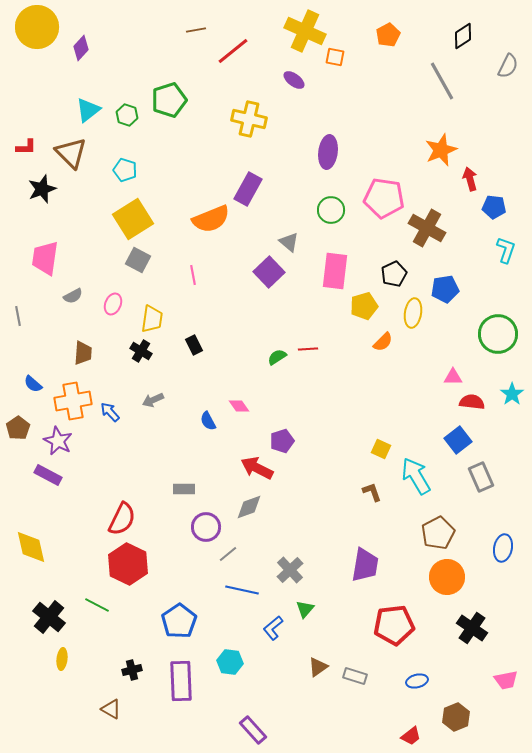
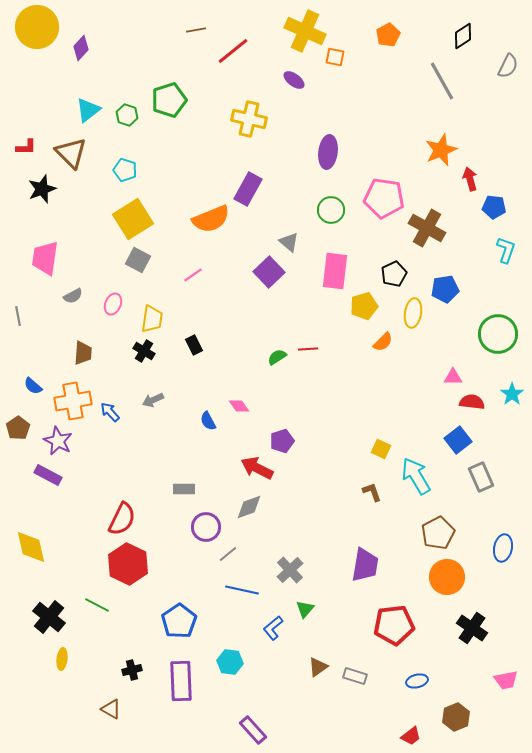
pink line at (193, 275): rotated 66 degrees clockwise
black cross at (141, 351): moved 3 px right
blue semicircle at (33, 384): moved 2 px down
